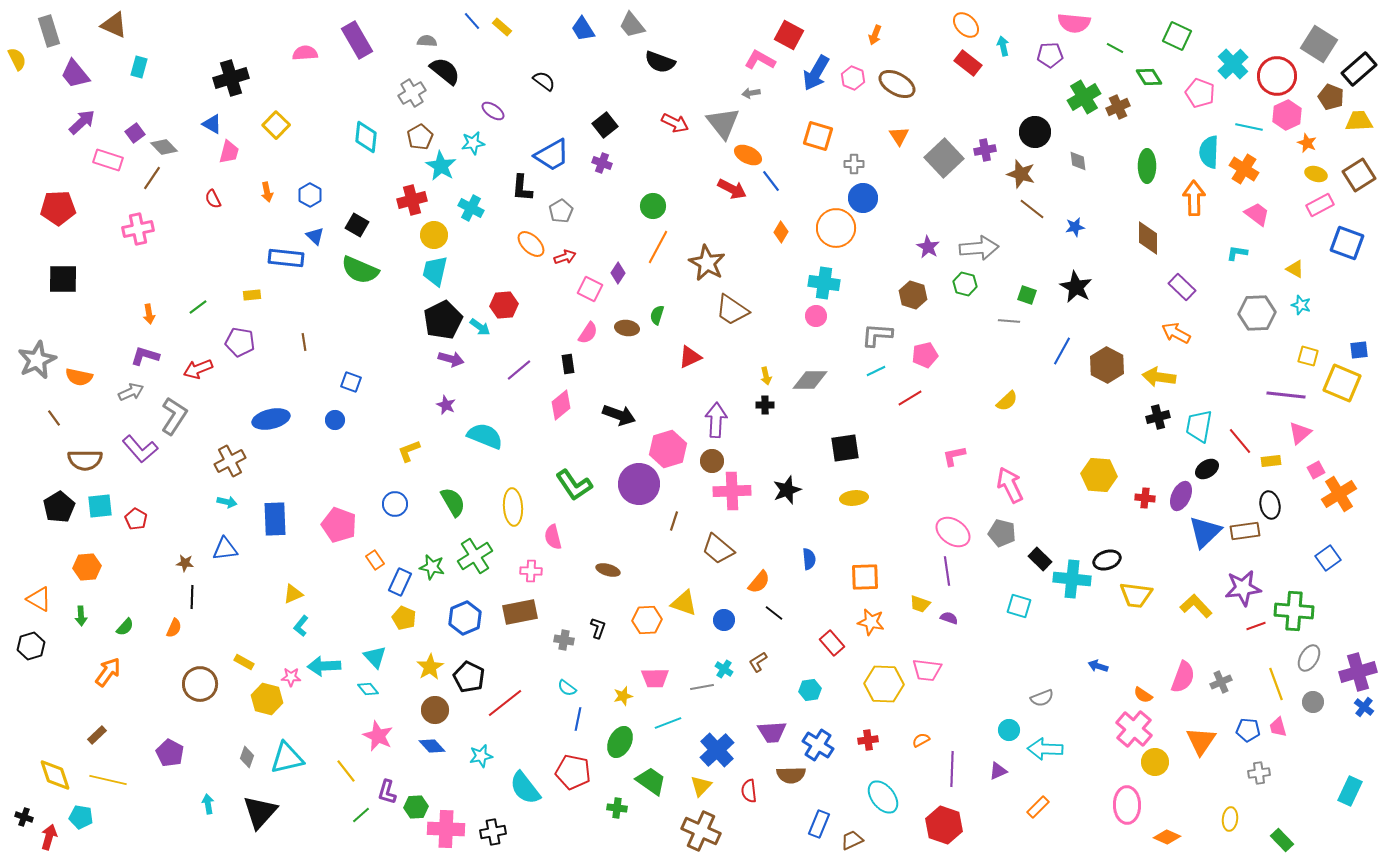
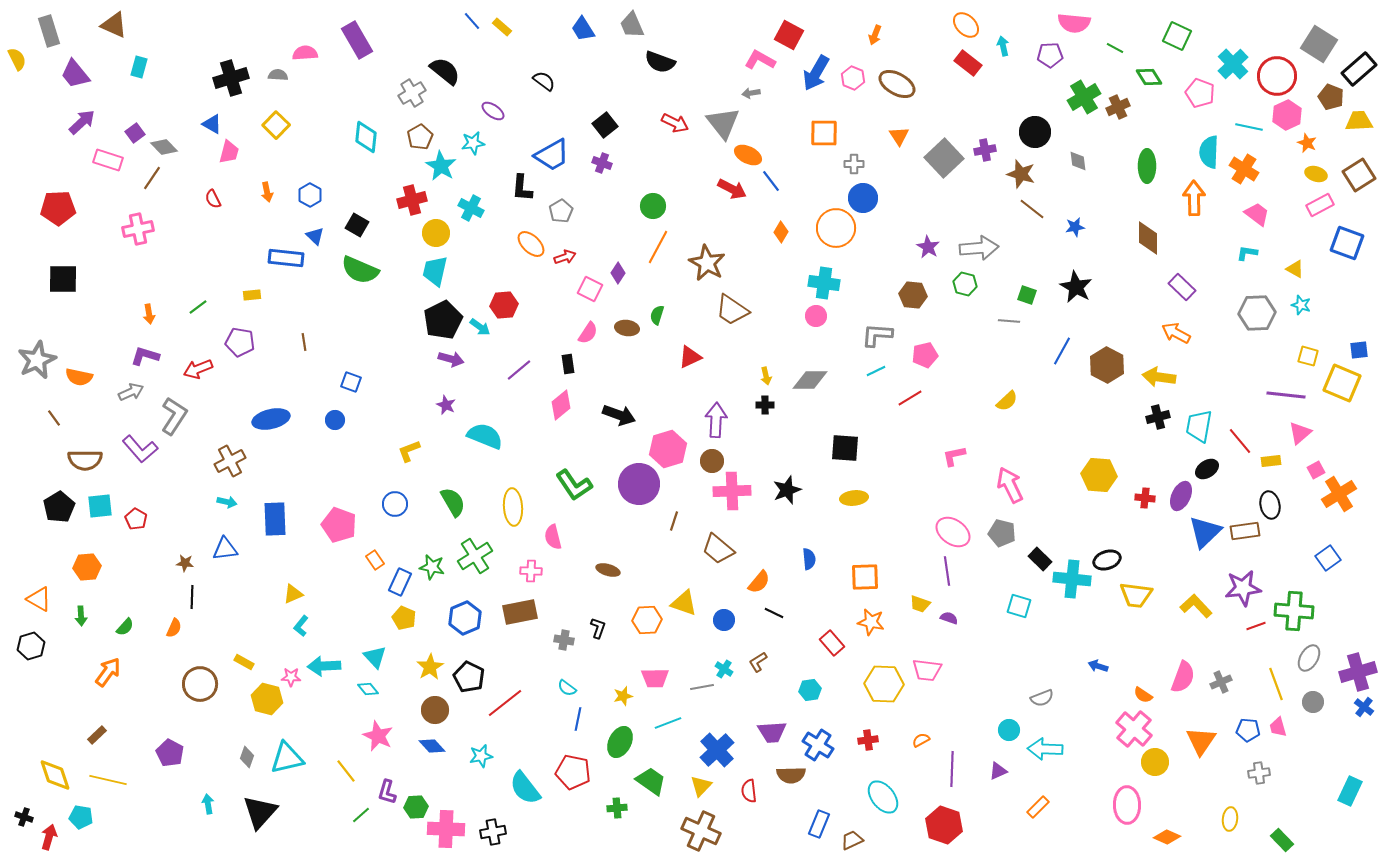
gray trapezoid at (632, 25): rotated 16 degrees clockwise
gray semicircle at (427, 41): moved 149 px left, 34 px down
orange square at (818, 136): moved 6 px right, 3 px up; rotated 16 degrees counterclockwise
yellow circle at (434, 235): moved 2 px right, 2 px up
cyan L-shape at (1237, 253): moved 10 px right
brown hexagon at (913, 295): rotated 12 degrees counterclockwise
black square at (845, 448): rotated 12 degrees clockwise
black line at (774, 613): rotated 12 degrees counterclockwise
green cross at (617, 808): rotated 12 degrees counterclockwise
